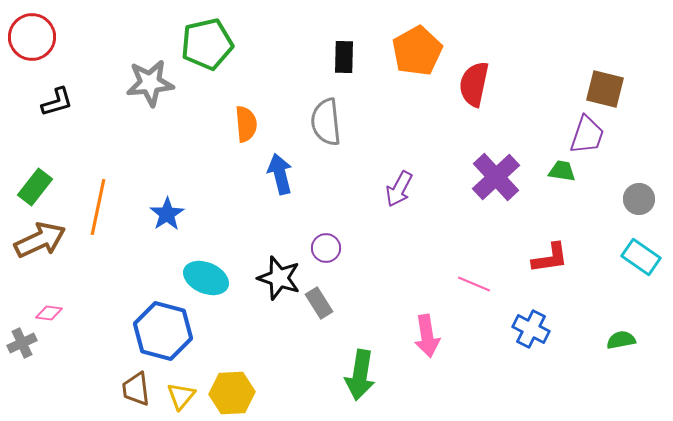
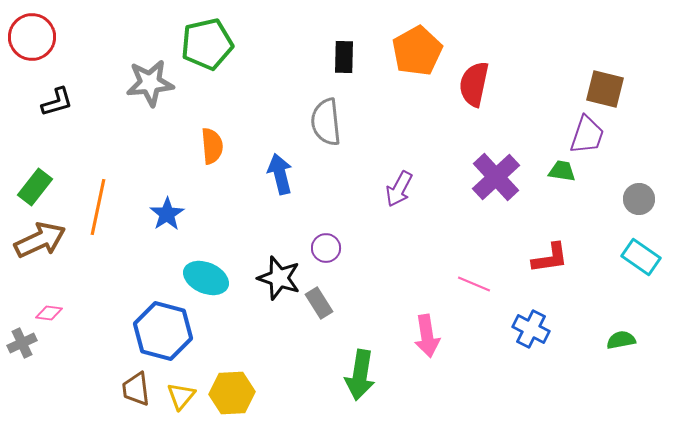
orange semicircle: moved 34 px left, 22 px down
